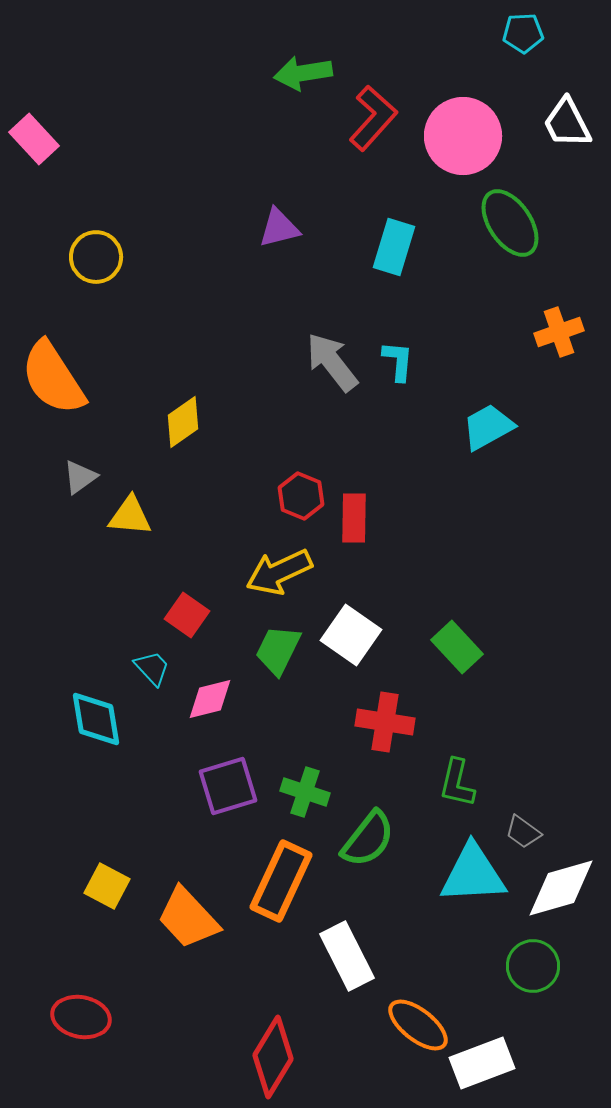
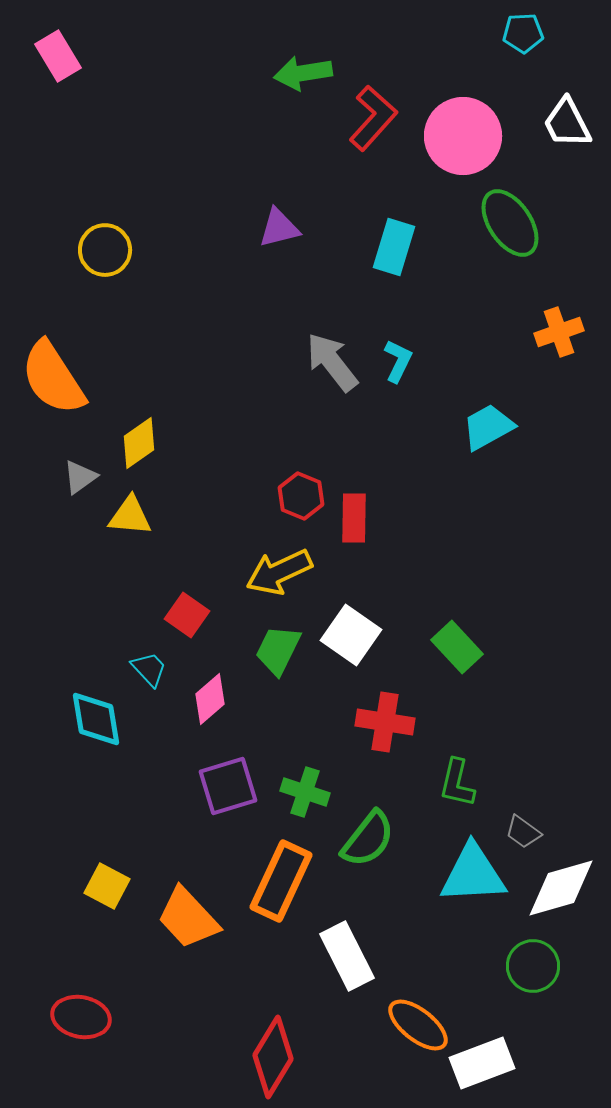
pink rectangle at (34, 139): moved 24 px right, 83 px up; rotated 12 degrees clockwise
yellow circle at (96, 257): moved 9 px right, 7 px up
cyan L-shape at (398, 361): rotated 21 degrees clockwise
yellow diamond at (183, 422): moved 44 px left, 21 px down
cyan trapezoid at (152, 668): moved 3 px left, 1 px down
pink diamond at (210, 699): rotated 27 degrees counterclockwise
